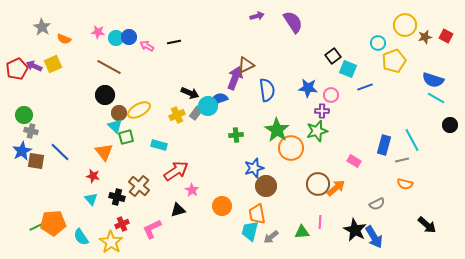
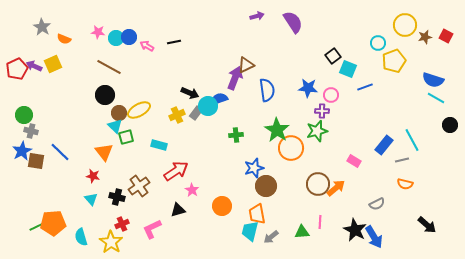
blue rectangle at (384, 145): rotated 24 degrees clockwise
brown cross at (139, 186): rotated 15 degrees clockwise
cyan semicircle at (81, 237): rotated 18 degrees clockwise
